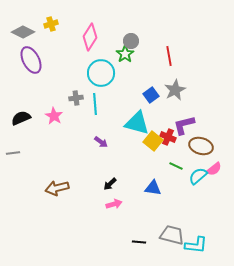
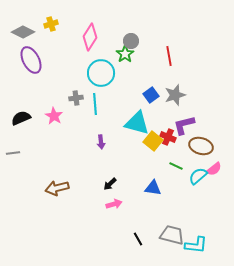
gray star: moved 5 px down; rotated 10 degrees clockwise
purple arrow: rotated 48 degrees clockwise
black line: moved 1 px left, 3 px up; rotated 56 degrees clockwise
